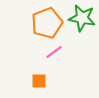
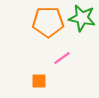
orange pentagon: moved 1 px right, 1 px up; rotated 20 degrees clockwise
pink line: moved 8 px right, 6 px down
